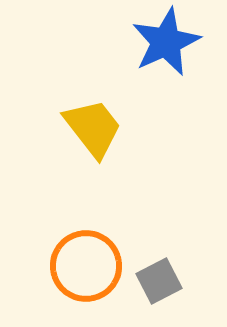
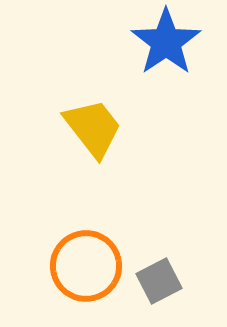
blue star: rotated 10 degrees counterclockwise
